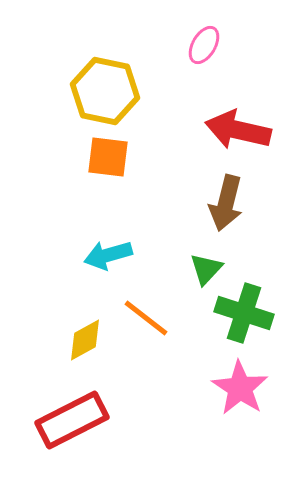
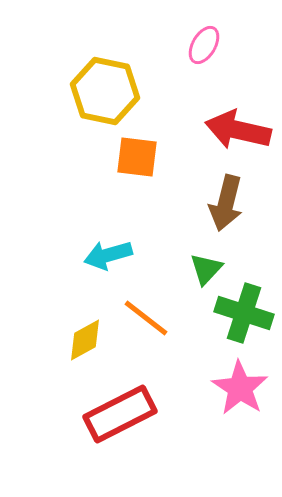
orange square: moved 29 px right
red rectangle: moved 48 px right, 6 px up
